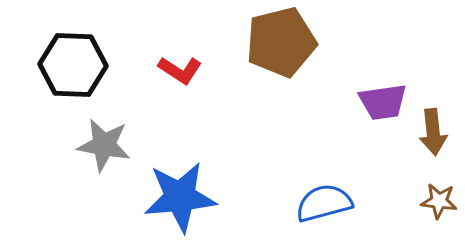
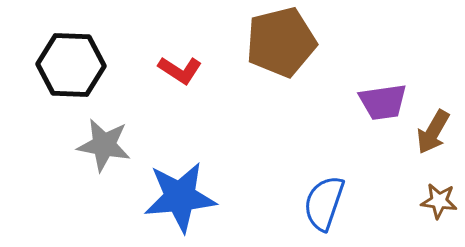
black hexagon: moved 2 px left
brown arrow: rotated 36 degrees clockwise
blue semicircle: rotated 56 degrees counterclockwise
